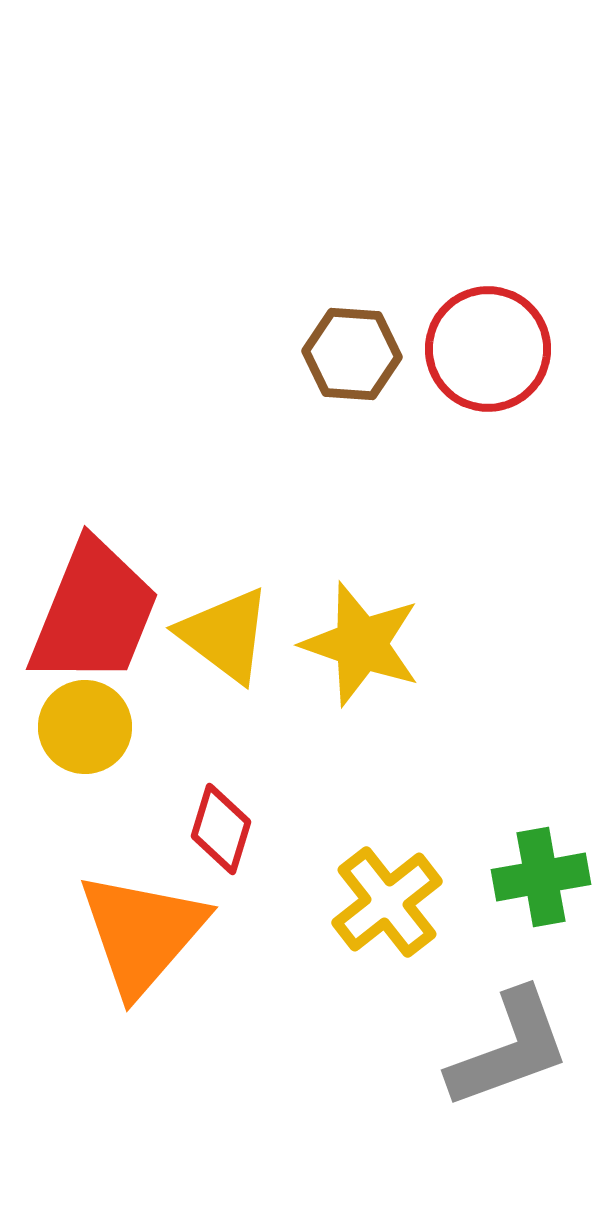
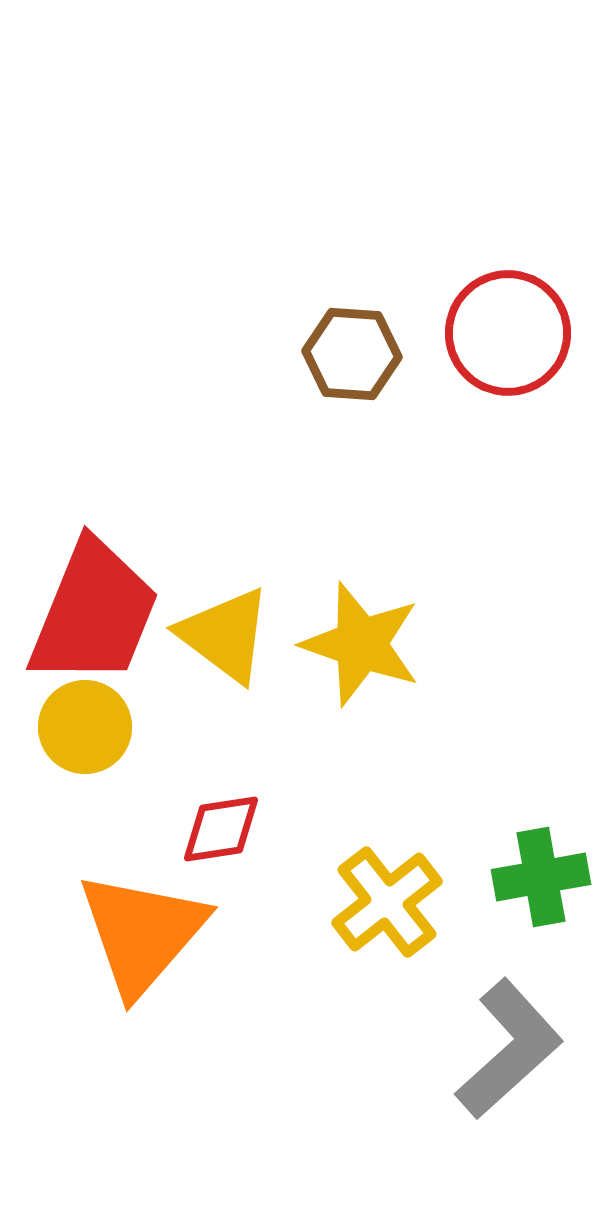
red circle: moved 20 px right, 16 px up
red diamond: rotated 64 degrees clockwise
gray L-shape: rotated 22 degrees counterclockwise
